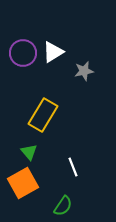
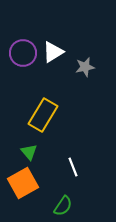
gray star: moved 1 px right, 4 px up
